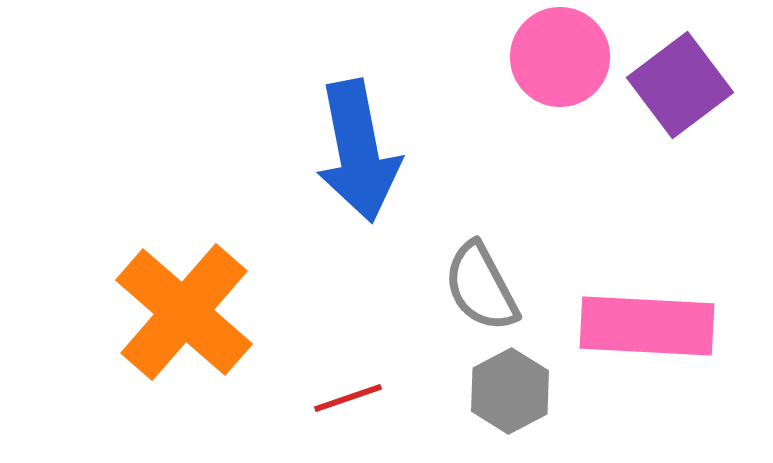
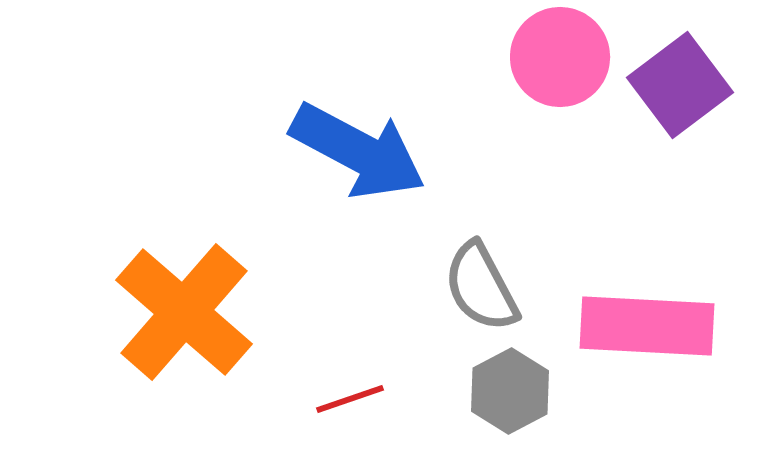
blue arrow: rotated 51 degrees counterclockwise
red line: moved 2 px right, 1 px down
